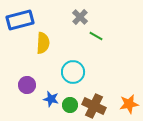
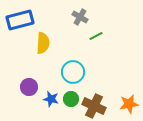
gray cross: rotated 14 degrees counterclockwise
green line: rotated 56 degrees counterclockwise
purple circle: moved 2 px right, 2 px down
green circle: moved 1 px right, 6 px up
